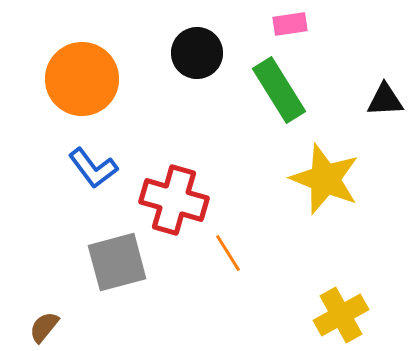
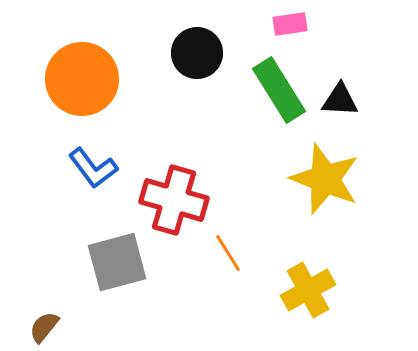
black triangle: moved 45 px left; rotated 6 degrees clockwise
yellow cross: moved 33 px left, 25 px up
